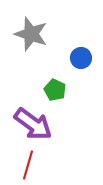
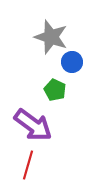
gray star: moved 20 px right, 3 px down
blue circle: moved 9 px left, 4 px down
purple arrow: moved 1 px down
